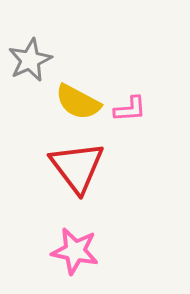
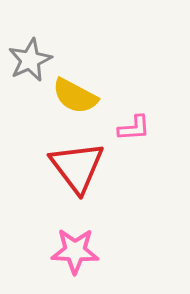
yellow semicircle: moved 3 px left, 6 px up
pink L-shape: moved 4 px right, 19 px down
pink star: rotated 9 degrees counterclockwise
